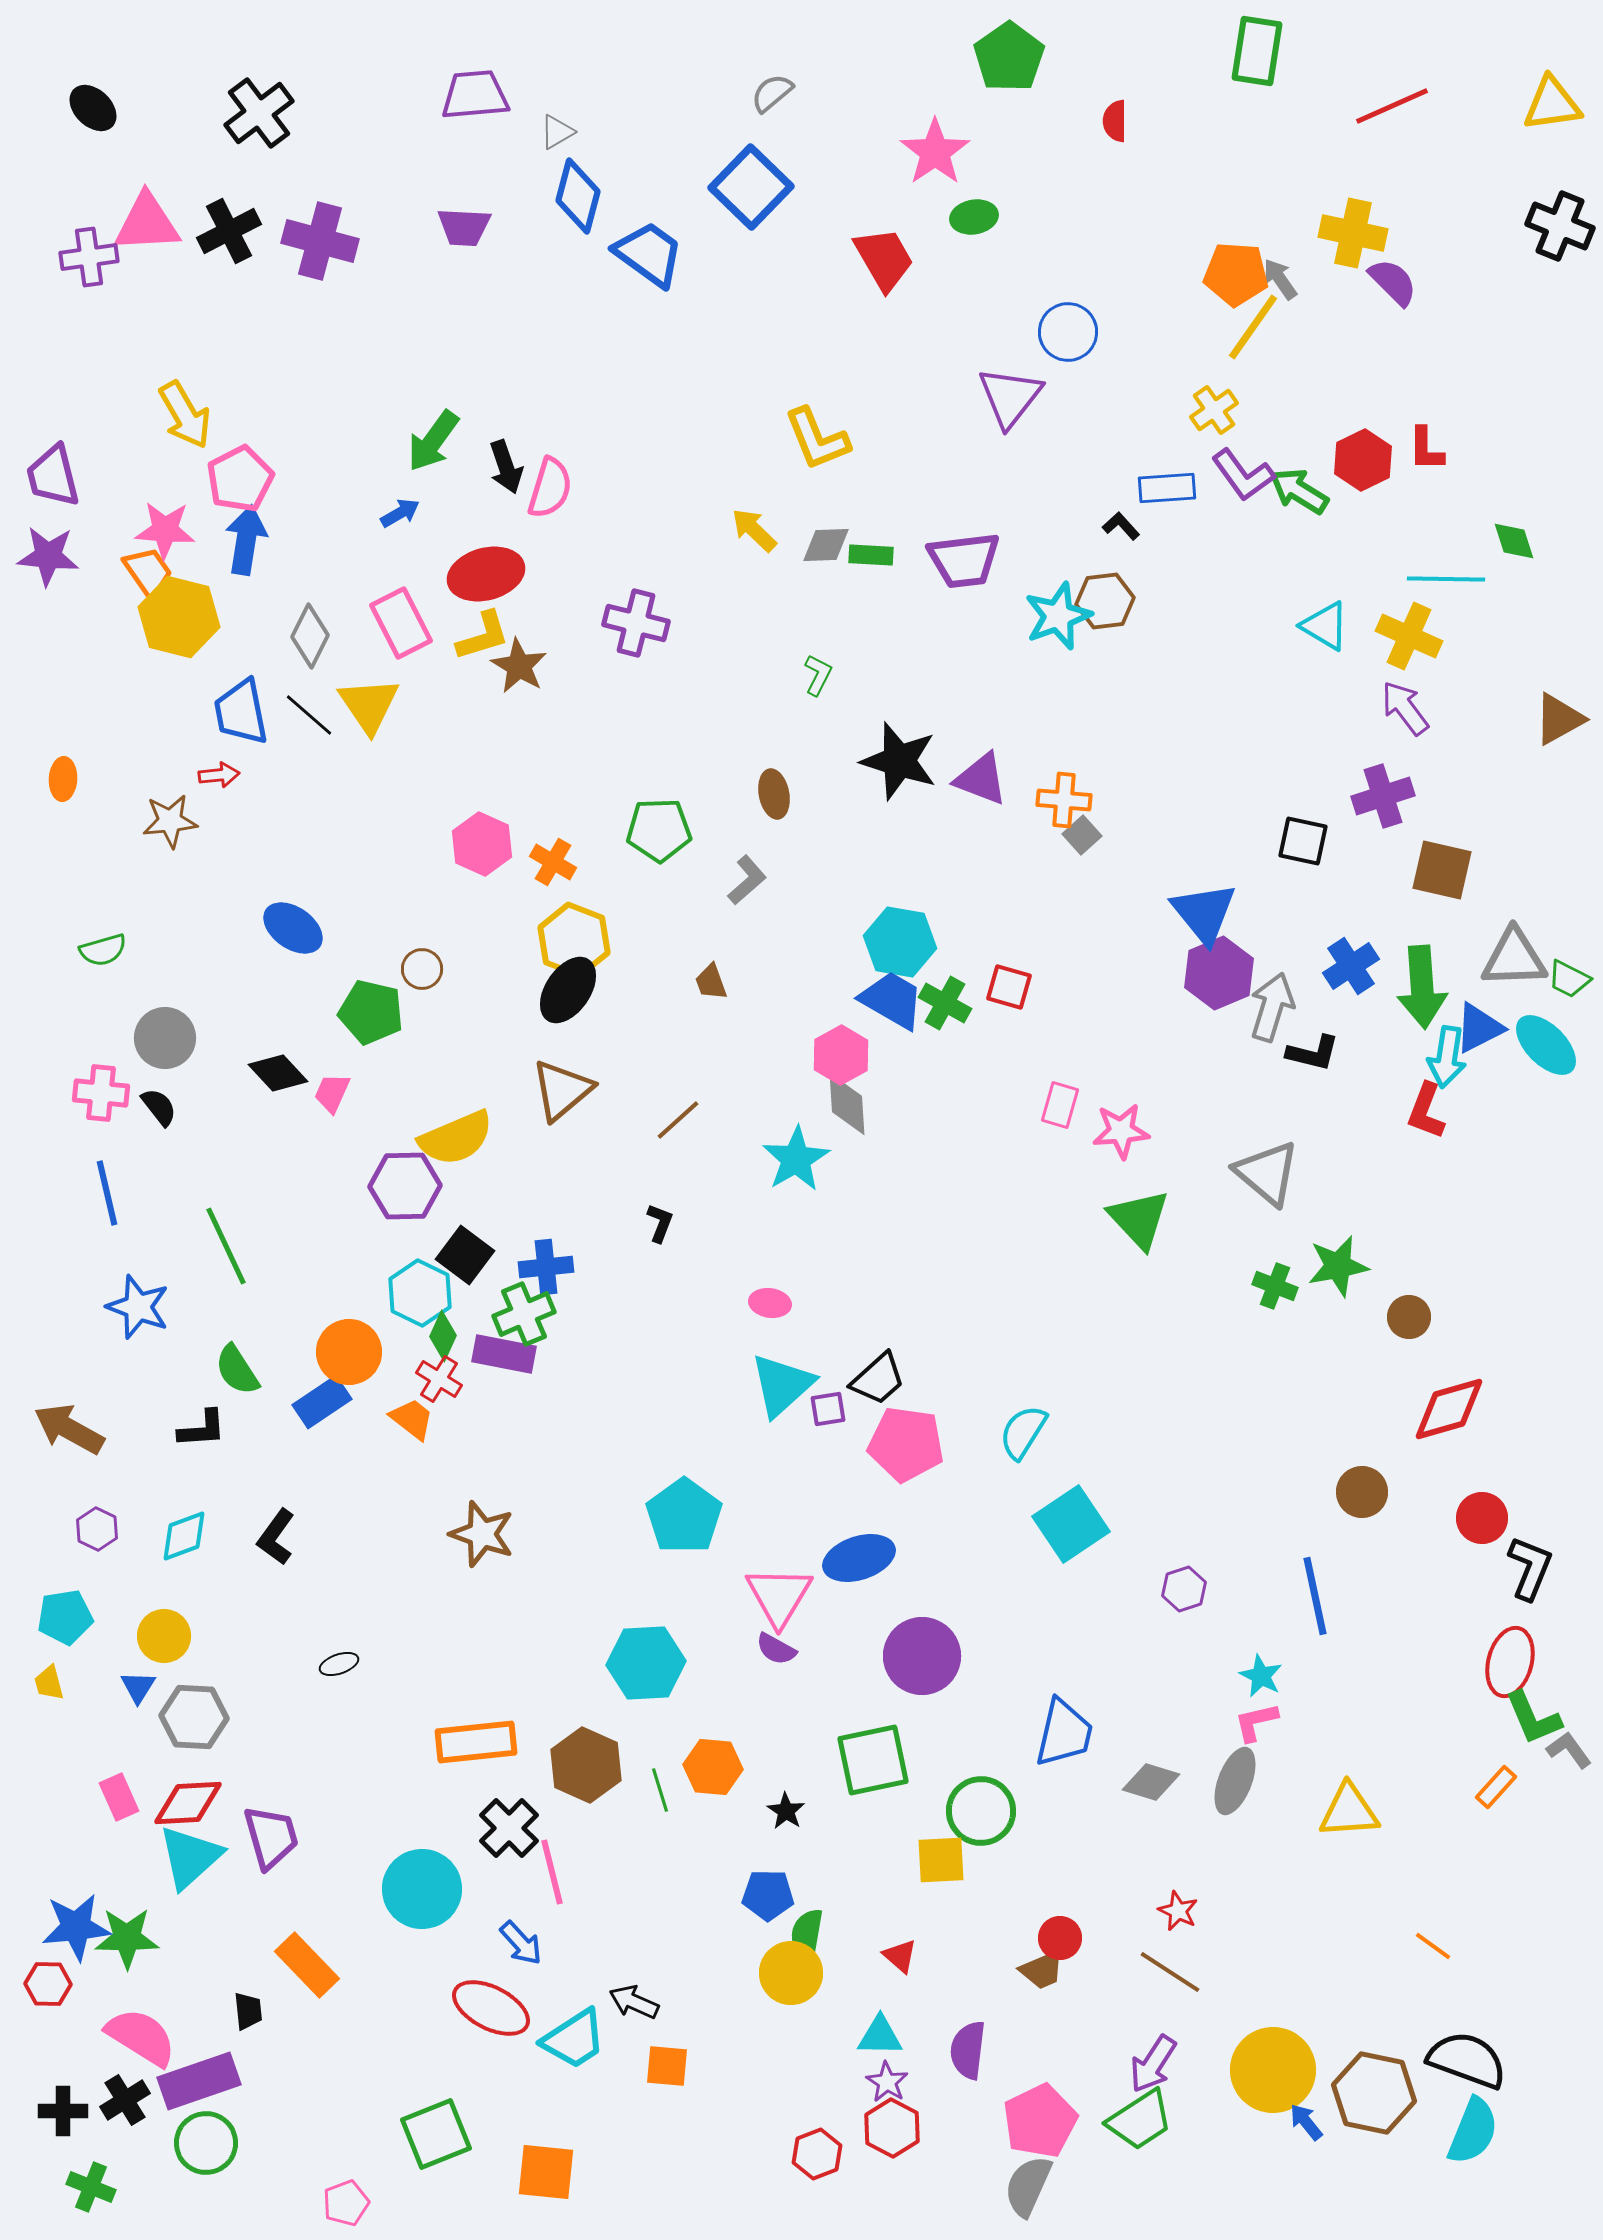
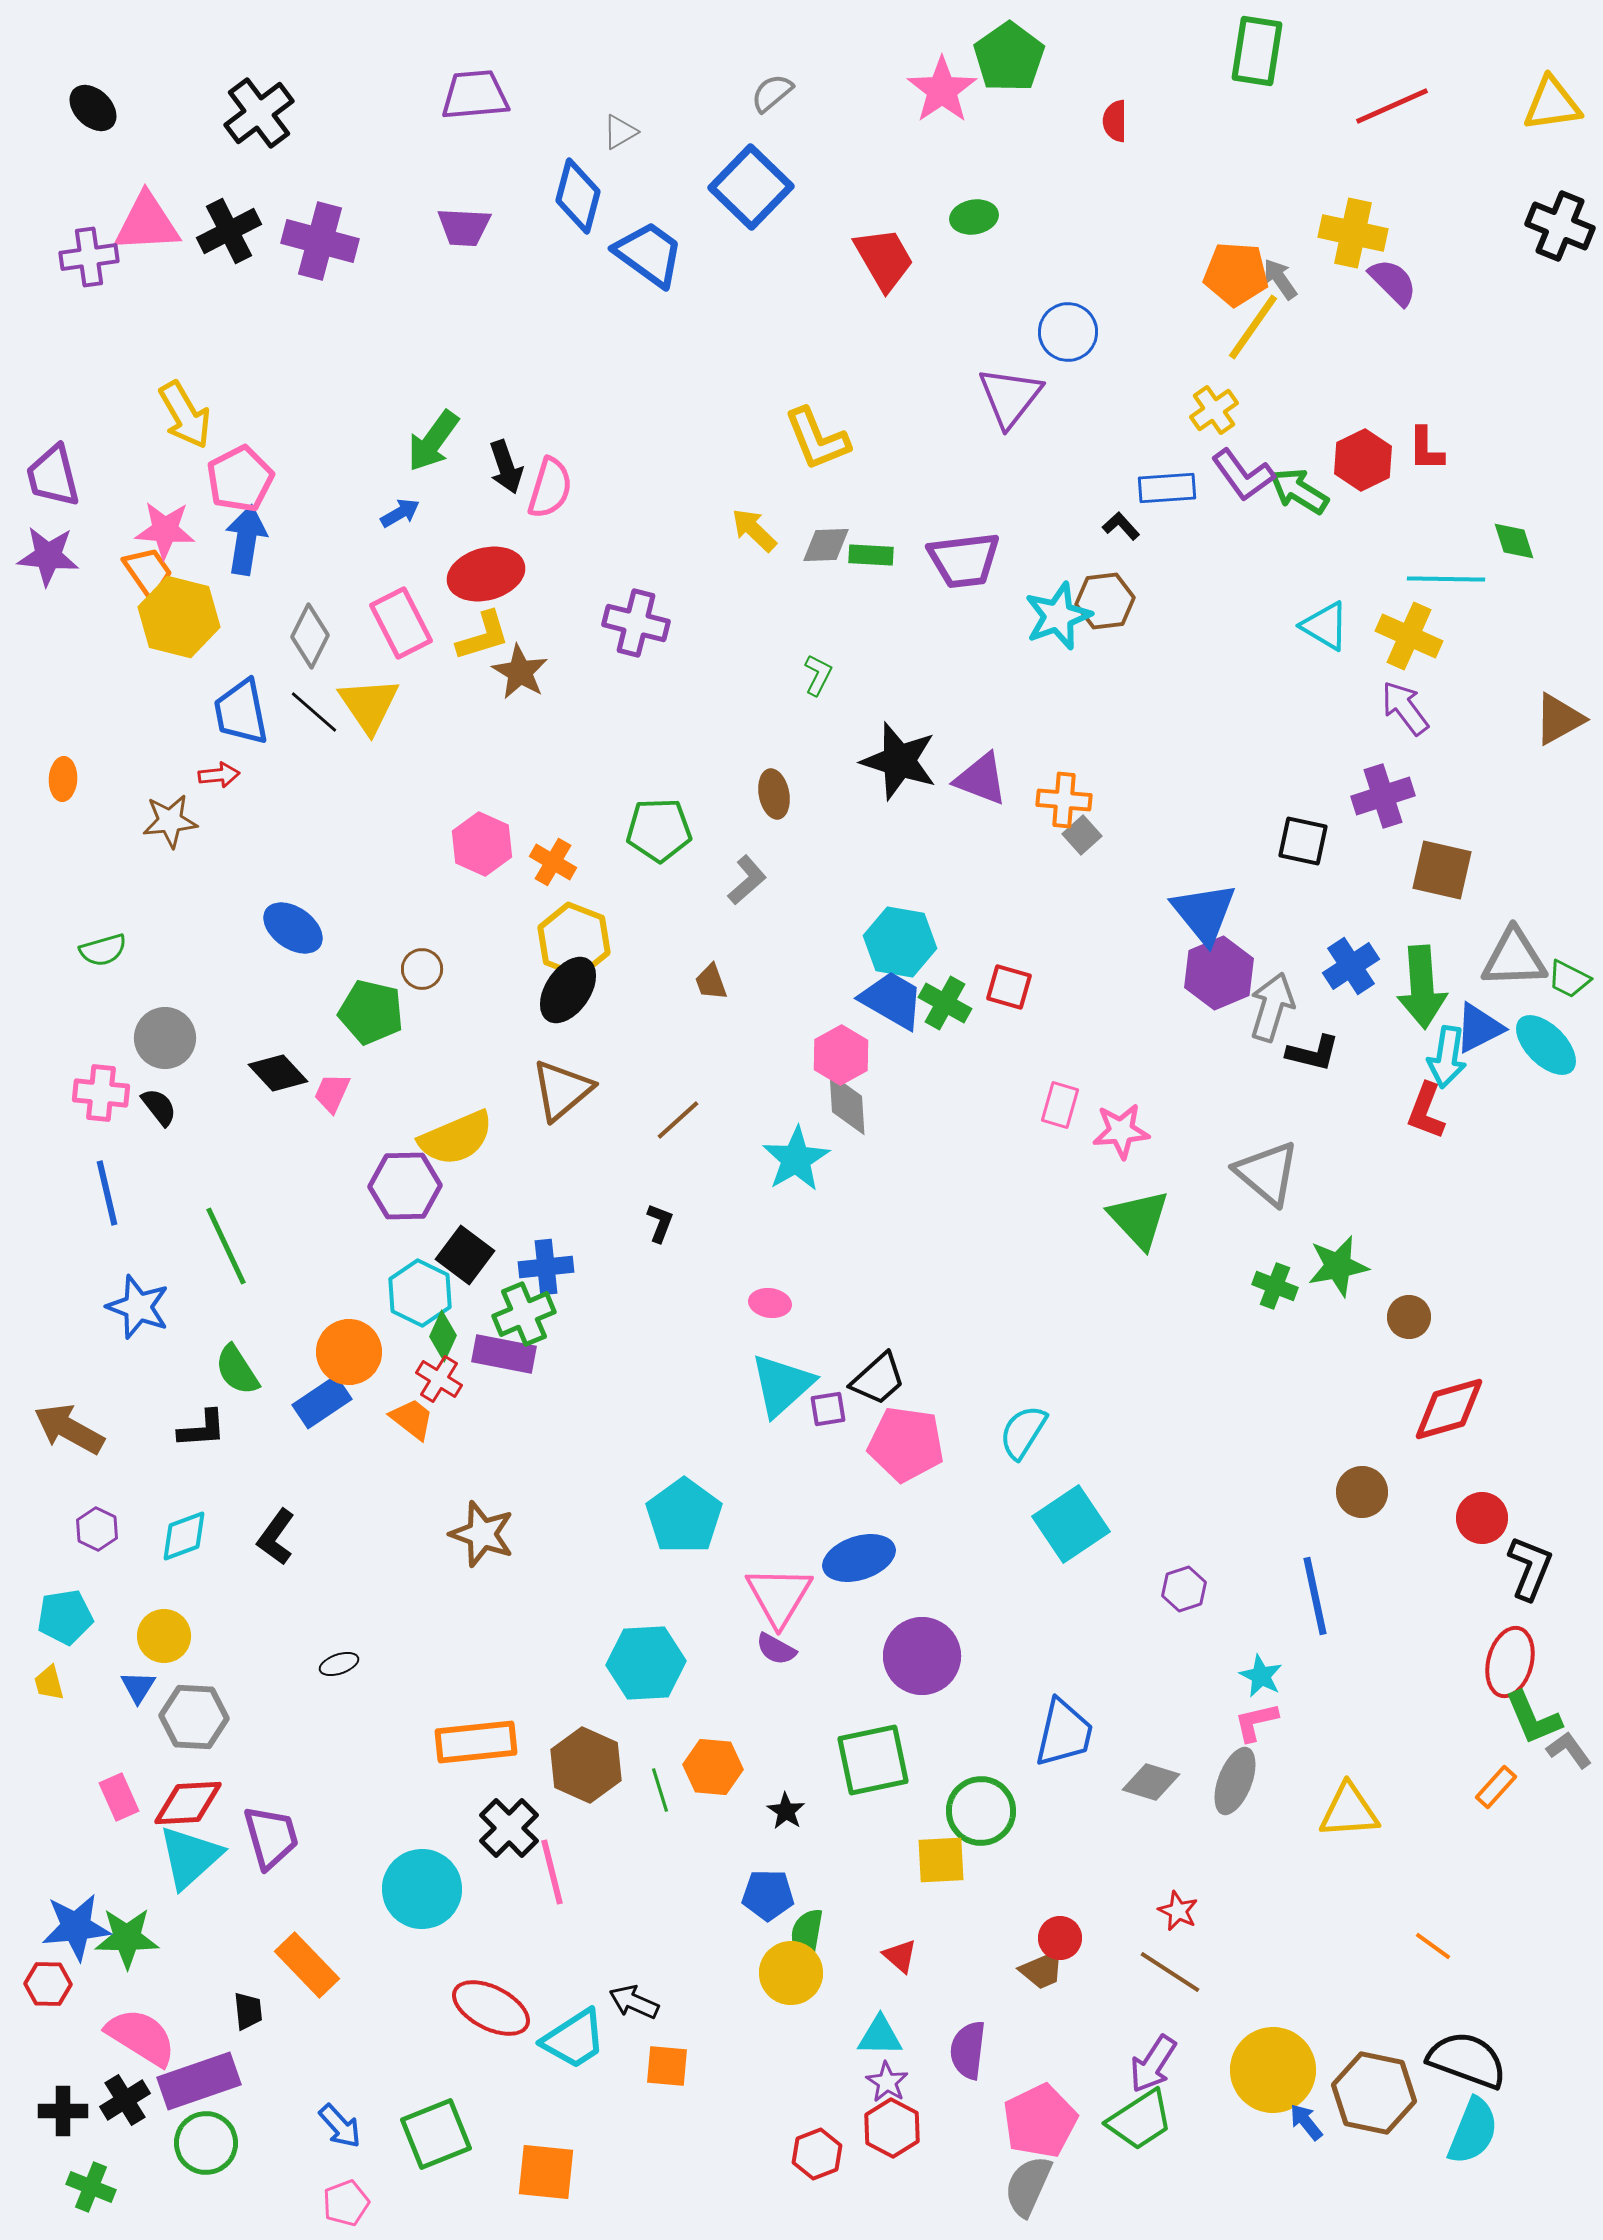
gray triangle at (557, 132): moved 63 px right
pink star at (935, 152): moved 7 px right, 62 px up
brown star at (519, 666): moved 1 px right, 6 px down
black line at (309, 715): moved 5 px right, 3 px up
blue arrow at (521, 1943): moved 181 px left, 183 px down
